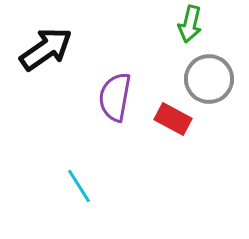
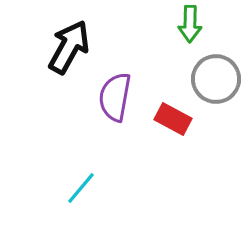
green arrow: rotated 12 degrees counterclockwise
black arrow: moved 23 px right, 2 px up; rotated 26 degrees counterclockwise
gray circle: moved 7 px right
cyan line: moved 2 px right, 2 px down; rotated 72 degrees clockwise
